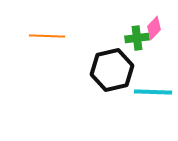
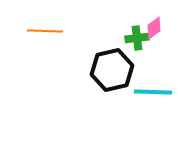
pink diamond: rotated 10 degrees clockwise
orange line: moved 2 px left, 5 px up
